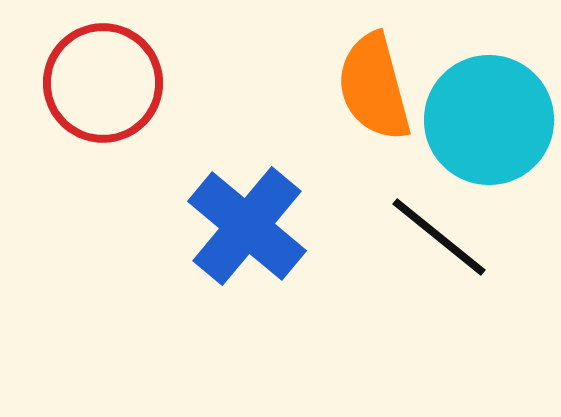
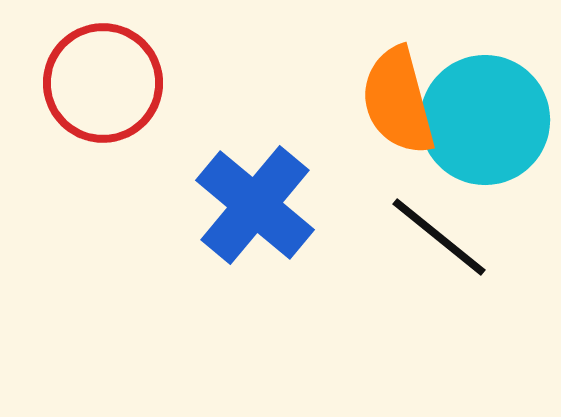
orange semicircle: moved 24 px right, 14 px down
cyan circle: moved 4 px left
blue cross: moved 8 px right, 21 px up
